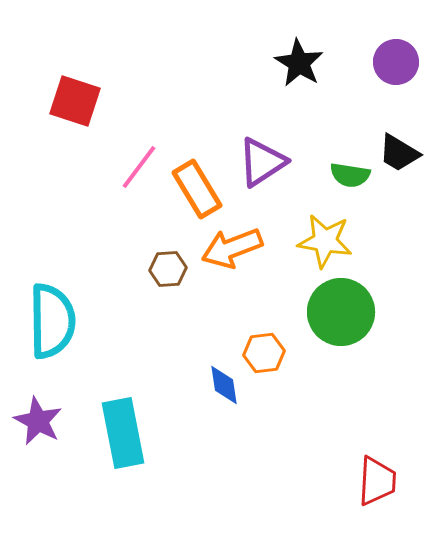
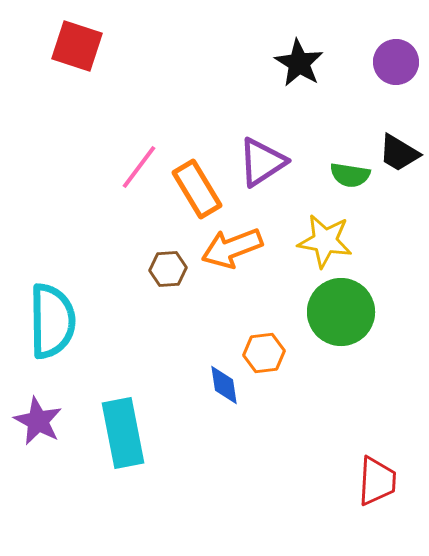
red square: moved 2 px right, 55 px up
